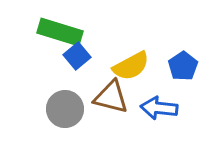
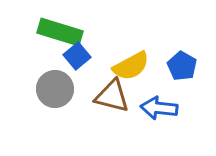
blue pentagon: moved 1 px left; rotated 8 degrees counterclockwise
brown triangle: moved 1 px right, 1 px up
gray circle: moved 10 px left, 20 px up
